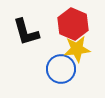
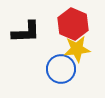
black L-shape: rotated 76 degrees counterclockwise
